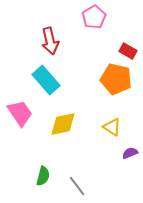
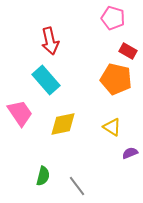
pink pentagon: moved 19 px right, 1 px down; rotated 25 degrees counterclockwise
